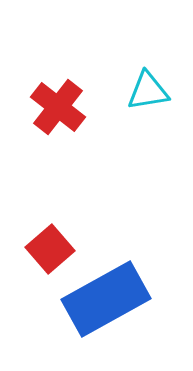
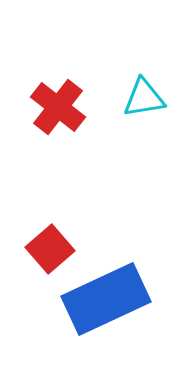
cyan triangle: moved 4 px left, 7 px down
blue rectangle: rotated 4 degrees clockwise
